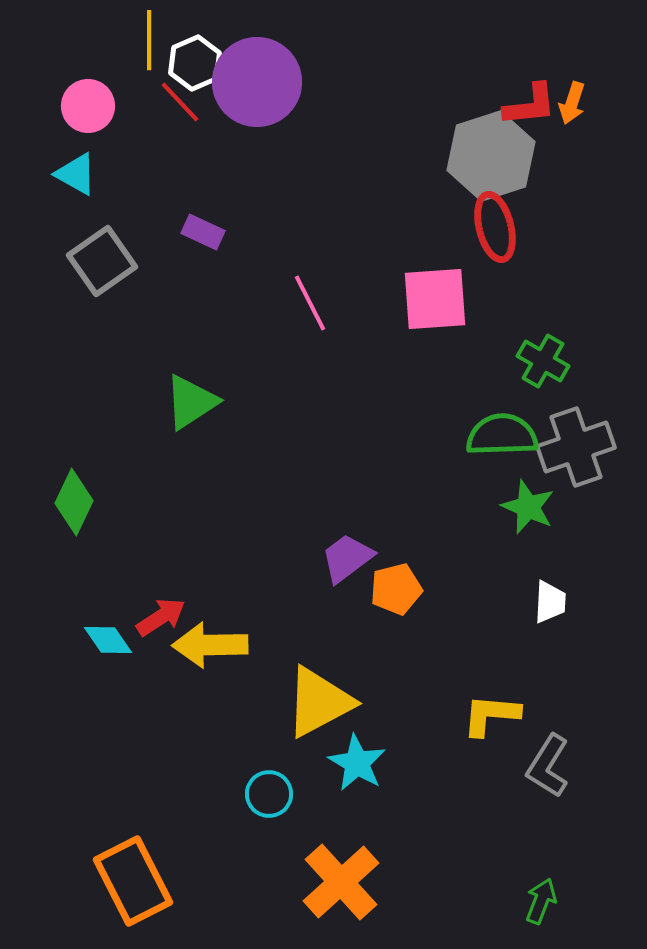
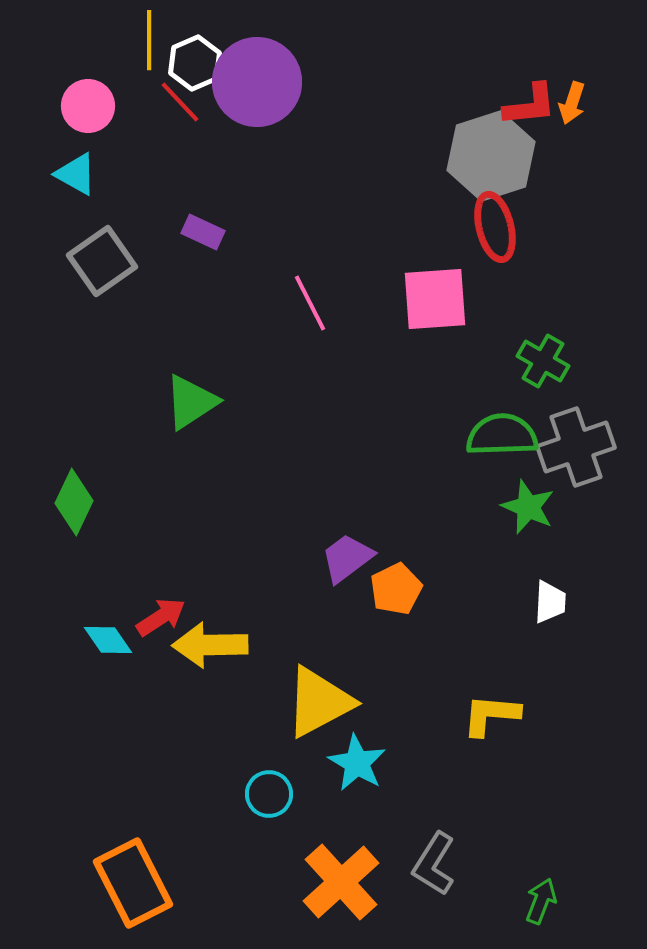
orange pentagon: rotated 12 degrees counterclockwise
gray L-shape: moved 114 px left, 98 px down
orange rectangle: moved 2 px down
